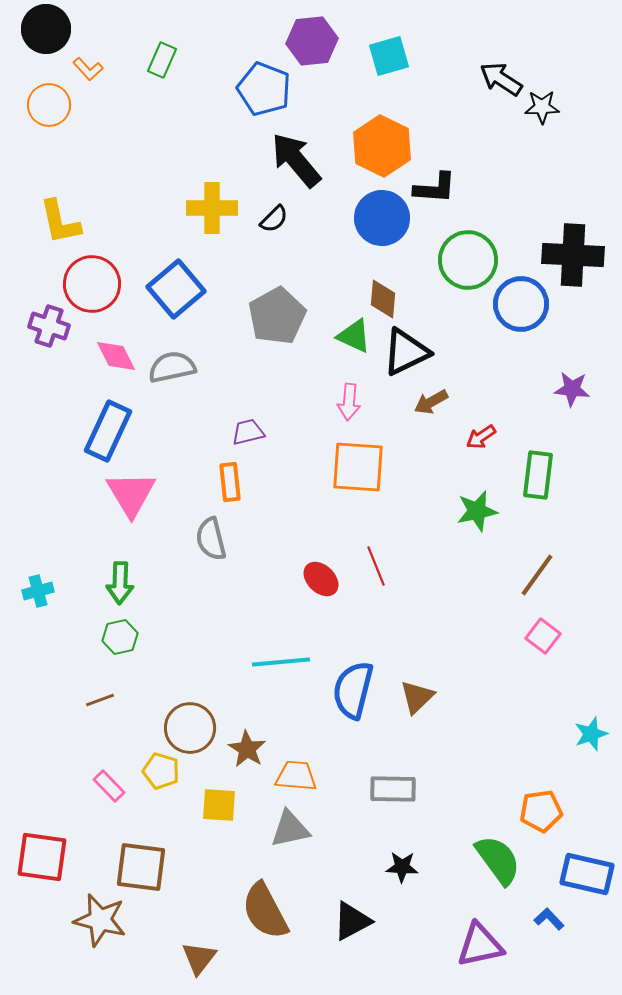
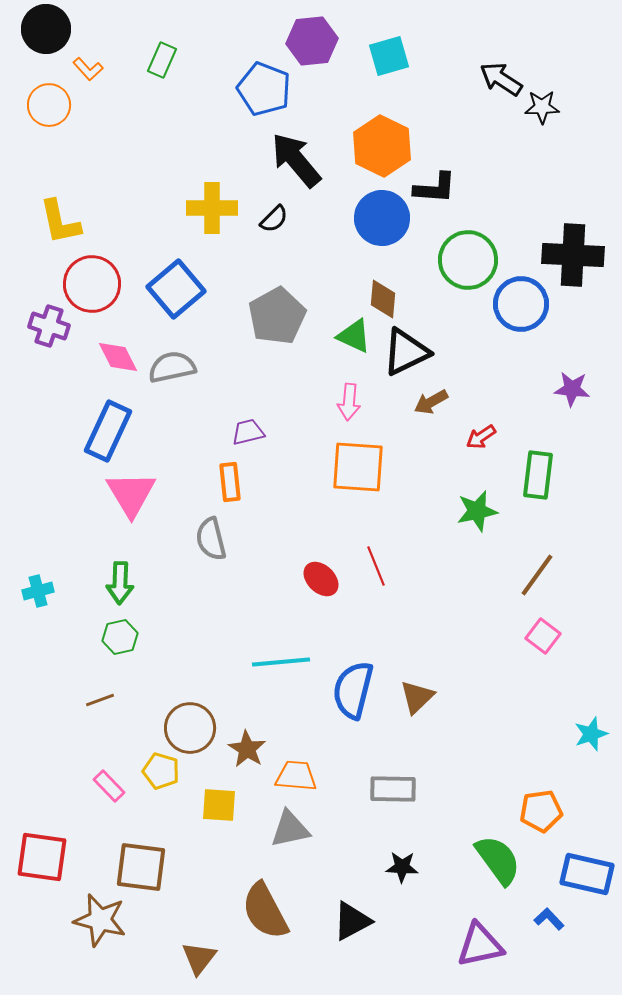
pink diamond at (116, 356): moved 2 px right, 1 px down
